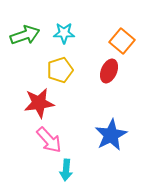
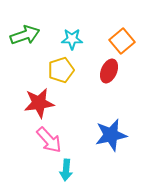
cyan star: moved 8 px right, 6 px down
orange square: rotated 10 degrees clockwise
yellow pentagon: moved 1 px right
blue star: rotated 16 degrees clockwise
